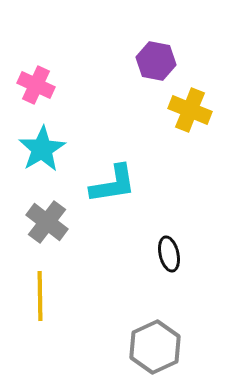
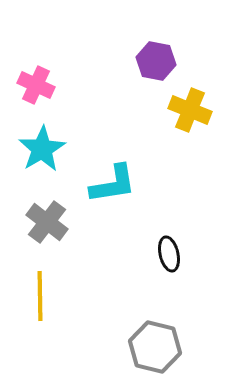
gray hexagon: rotated 21 degrees counterclockwise
